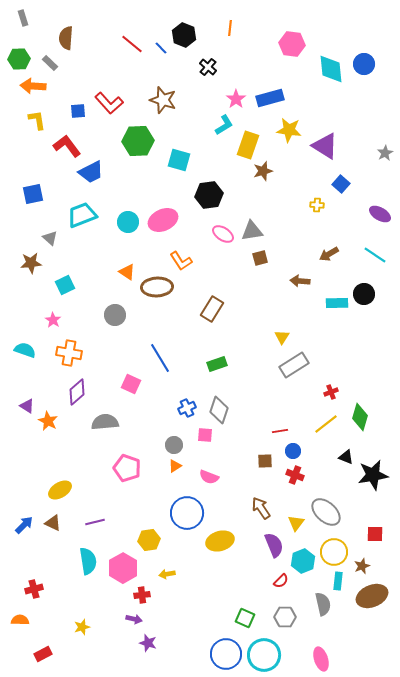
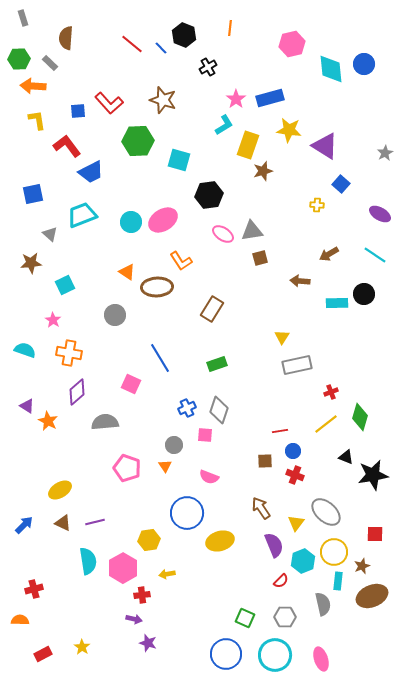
pink hexagon at (292, 44): rotated 20 degrees counterclockwise
black cross at (208, 67): rotated 18 degrees clockwise
pink ellipse at (163, 220): rotated 8 degrees counterclockwise
cyan circle at (128, 222): moved 3 px right
gray triangle at (50, 238): moved 4 px up
gray rectangle at (294, 365): moved 3 px right; rotated 20 degrees clockwise
orange triangle at (175, 466): moved 10 px left; rotated 32 degrees counterclockwise
brown triangle at (53, 523): moved 10 px right
yellow star at (82, 627): moved 20 px down; rotated 21 degrees counterclockwise
cyan circle at (264, 655): moved 11 px right
